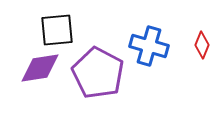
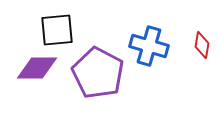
red diamond: rotated 12 degrees counterclockwise
purple diamond: moved 3 px left; rotated 9 degrees clockwise
